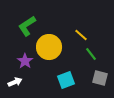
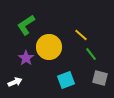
green L-shape: moved 1 px left, 1 px up
purple star: moved 1 px right, 3 px up
